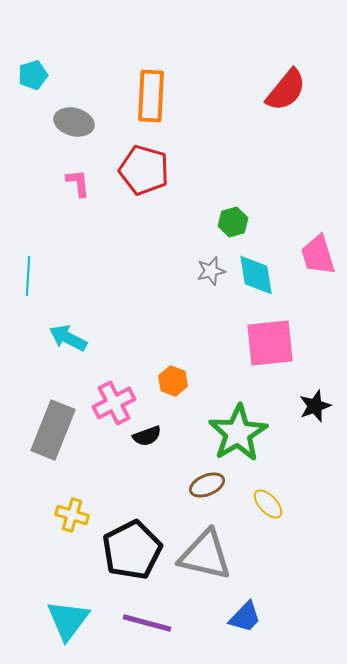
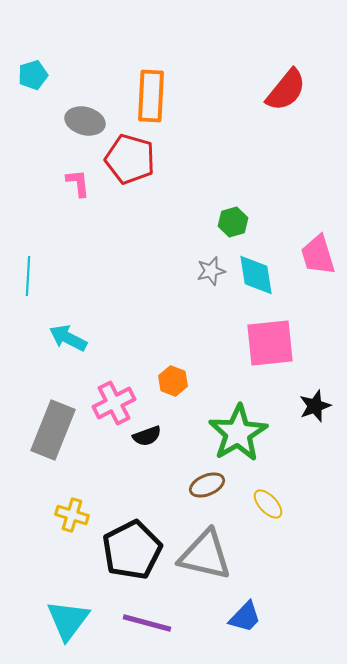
gray ellipse: moved 11 px right, 1 px up
red pentagon: moved 14 px left, 11 px up
